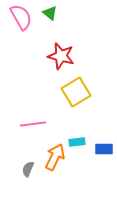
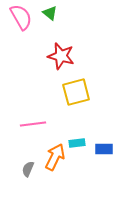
yellow square: rotated 16 degrees clockwise
cyan rectangle: moved 1 px down
